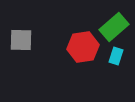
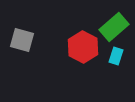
gray square: moved 1 px right; rotated 15 degrees clockwise
red hexagon: rotated 24 degrees counterclockwise
